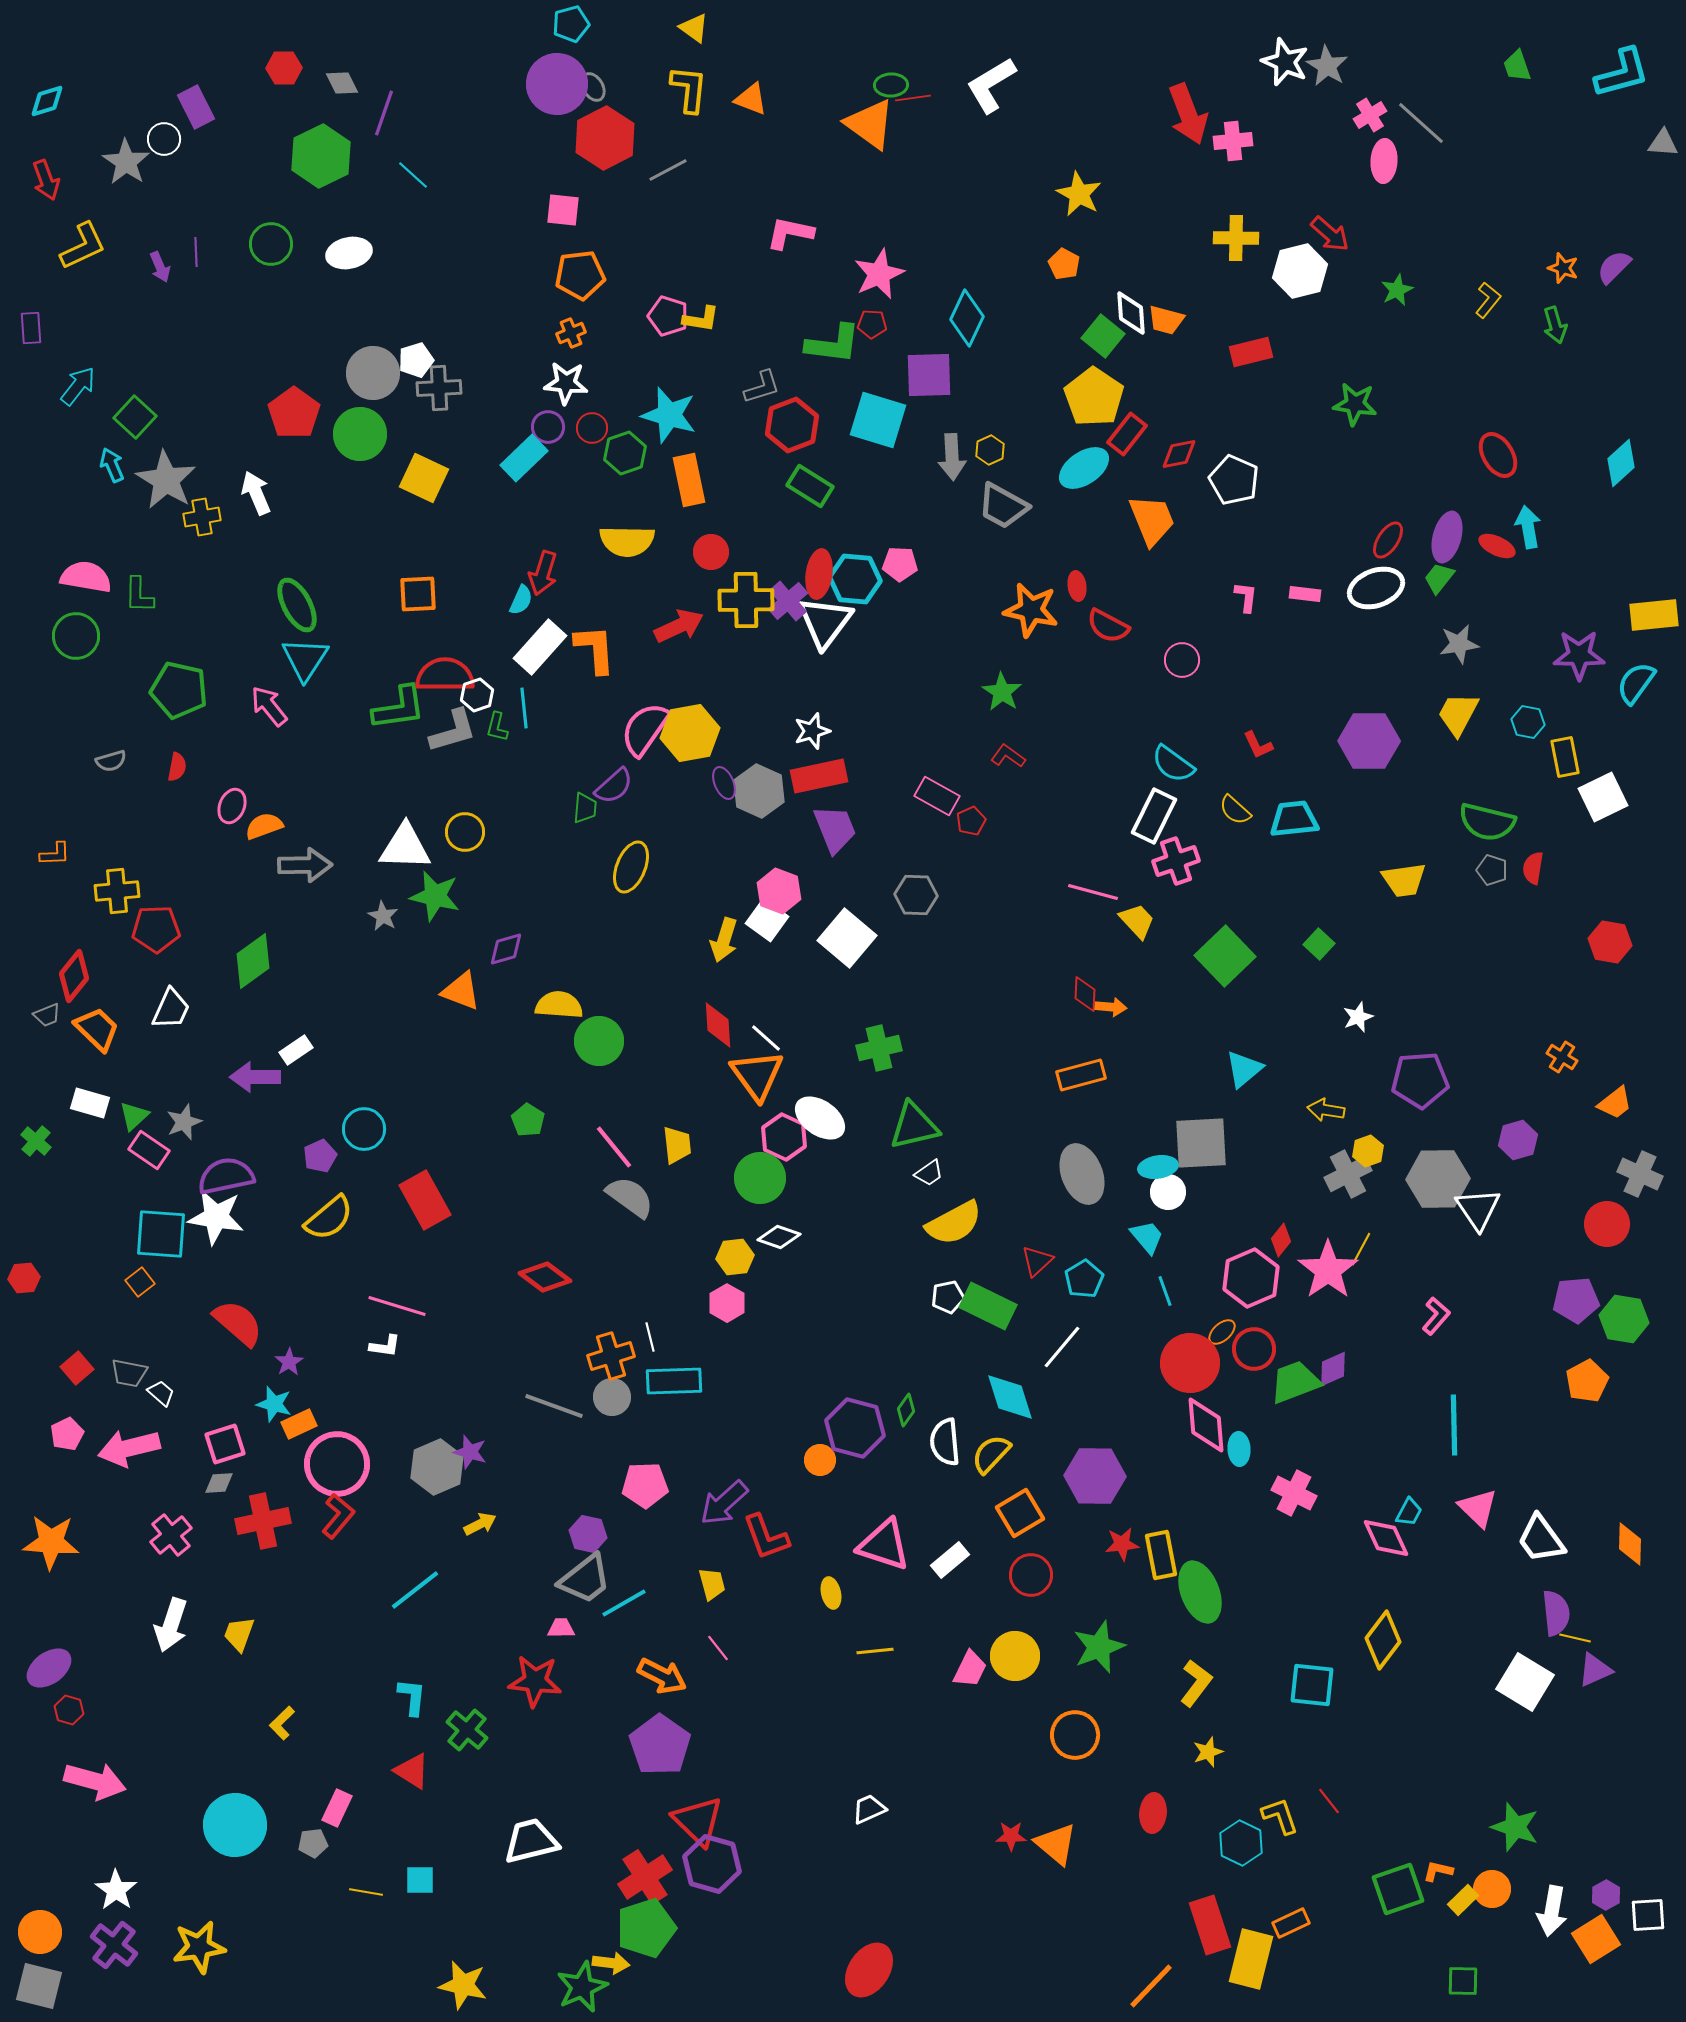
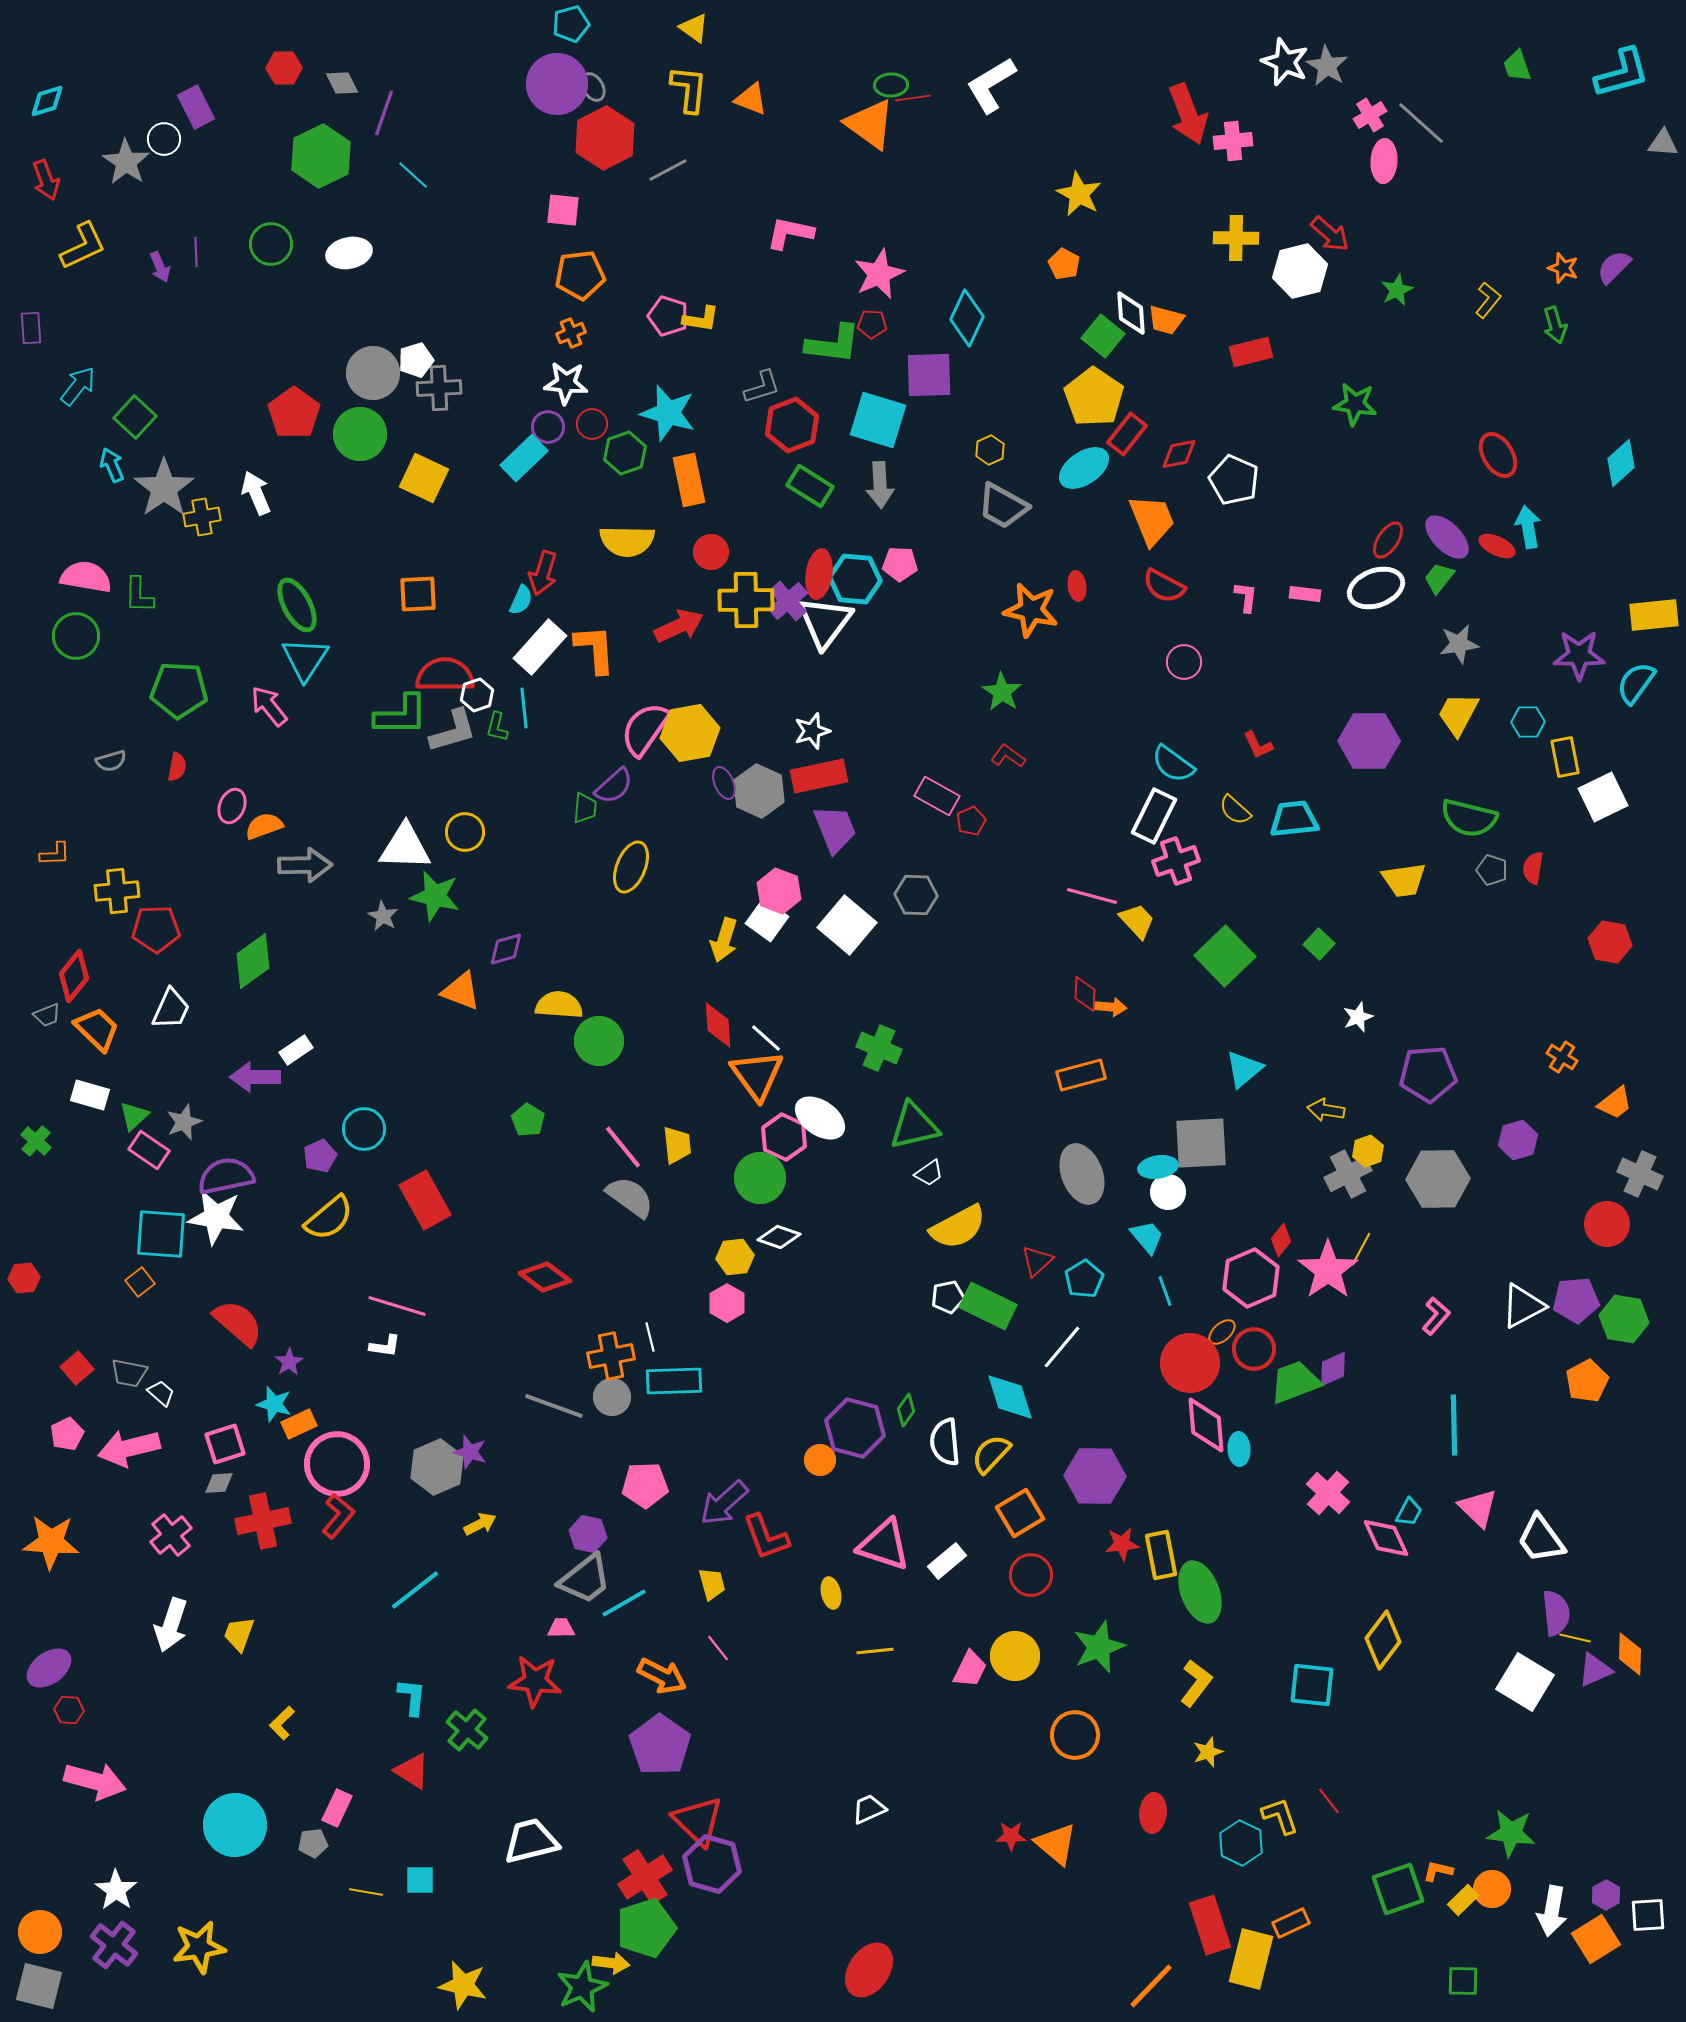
cyan star at (669, 415): moved 1 px left, 2 px up
red circle at (592, 428): moved 4 px up
gray arrow at (952, 457): moved 72 px left, 28 px down
gray star at (166, 480): moved 2 px left, 8 px down; rotated 6 degrees clockwise
purple ellipse at (1447, 537): rotated 60 degrees counterclockwise
red semicircle at (1108, 626): moved 56 px right, 40 px up
pink circle at (1182, 660): moved 2 px right, 2 px down
green pentagon at (179, 690): rotated 10 degrees counterclockwise
green L-shape at (399, 708): moved 2 px right, 7 px down; rotated 8 degrees clockwise
cyan hexagon at (1528, 722): rotated 12 degrees counterclockwise
green semicircle at (1487, 822): moved 18 px left, 4 px up
pink line at (1093, 892): moved 1 px left, 4 px down
white square at (847, 938): moved 13 px up
green cross at (879, 1048): rotated 36 degrees clockwise
purple pentagon at (1420, 1080): moved 8 px right, 6 px up
white rectangle at (90, 1103): moved 8 px up
pink line at (614, 1147): moved 9 px right
white triangle at (1478, 1209): moved 45 px right, 97 px down; rotated 36 degrees clockwise
yellow semicircle at (954, 1223): moved 4 px right, 4 px down
orange cross at (611, 1356): rotated 6 degrees clockwise
pink cross at (1294, 1493): moved 34 px right; rotated 15 degrees clockwise
orange diamond at (1630, 1544): moved 110 px down
white rectangle at (950, 1560): moved 3 px left, 1 px down
red hexagon at (69, 1710): rotated 12 degrees counterclockwise
green star at (1515, 1827): moved 4 px left, 6 px down; rotated 12 degrees counterclockwise
